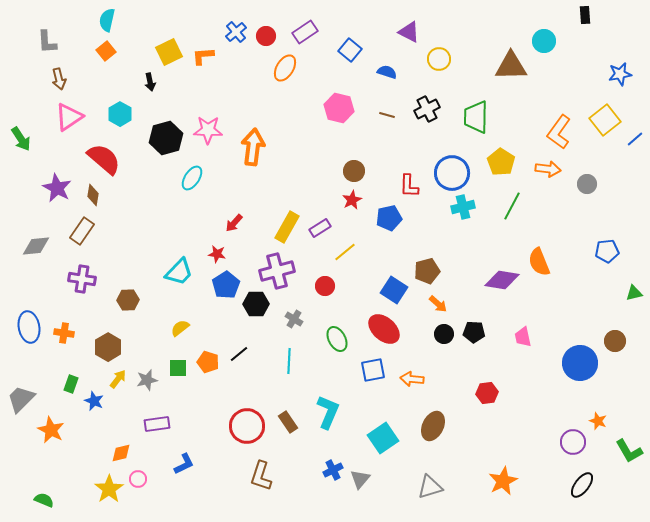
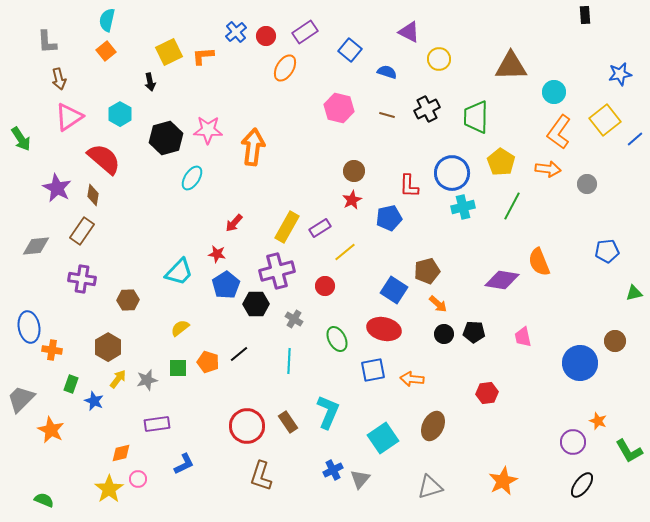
cyan circle at (544, 41): moved 10 px right, 51 px down
red ellipse at (384, 329): rotated 28 degrees counterclockwise
orange cross at (64, 333): moved 12 px left, 17 px down
